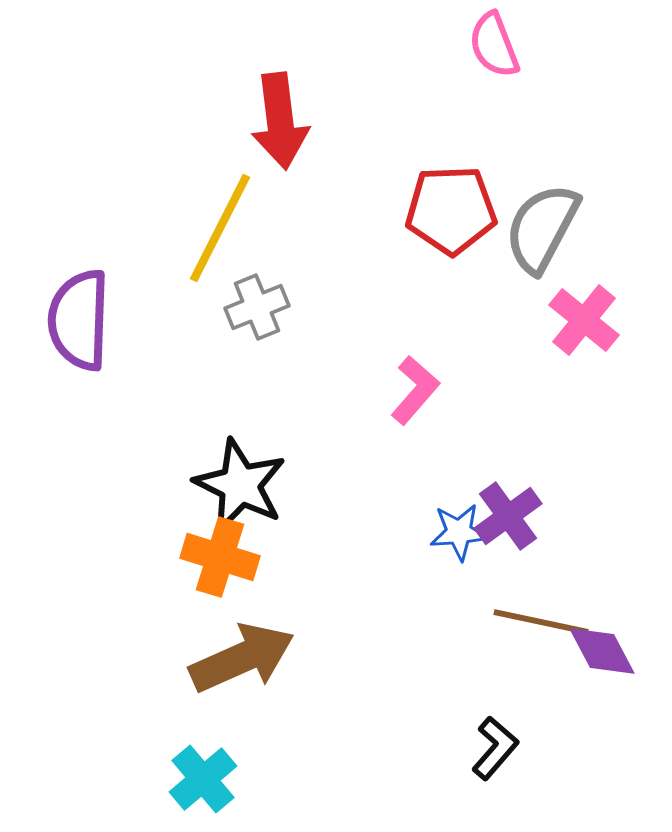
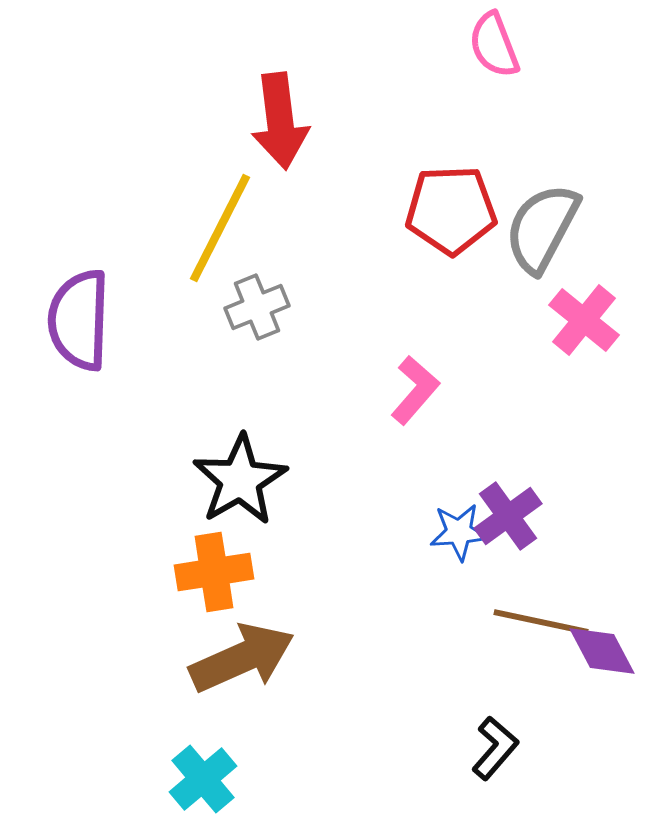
black star: moved 5 px up; rotated 16 degrees clockwise
orange cross: moved 6 px left, 15 px down; rotated 26 degrees counterclockwise
